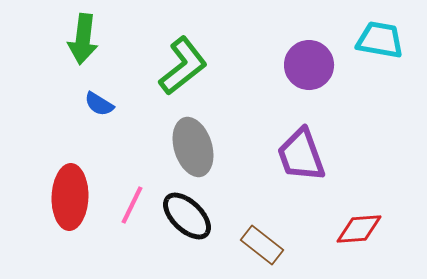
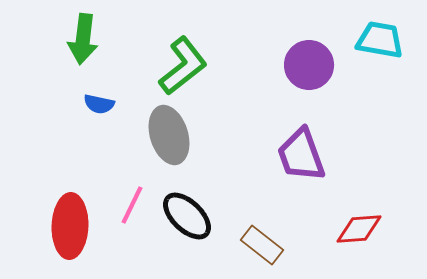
blue semicircle: rotated 20 degrees counterclockwise
gray ellipse: moved 24 px left, 12 px up
red ellipse: moved 29 px down
